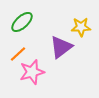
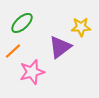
green ellipse: moved 1 px down
purple triangle: moved 1 px left
orange line: moved 5 px left, 3 px up
